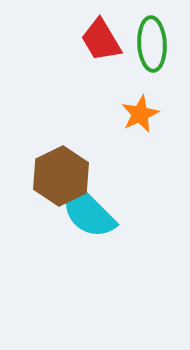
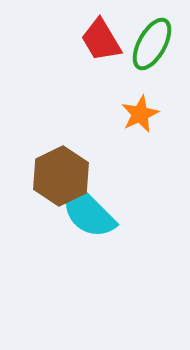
green ellipse: rotated 32 degrees clockwise
